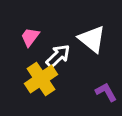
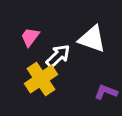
white triangle: rotated 20 degrees counterclockwise
purple L-shape: rotated 40 degrees counterclockwise
